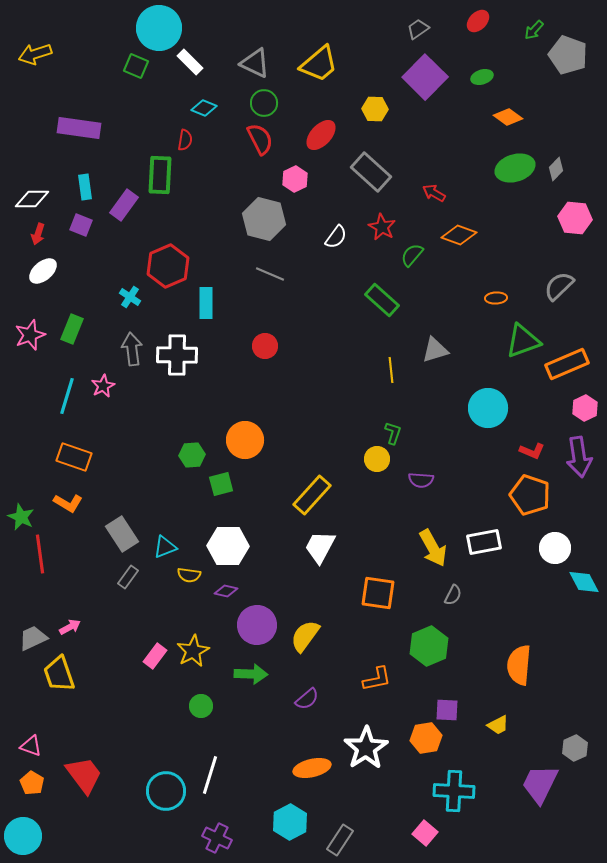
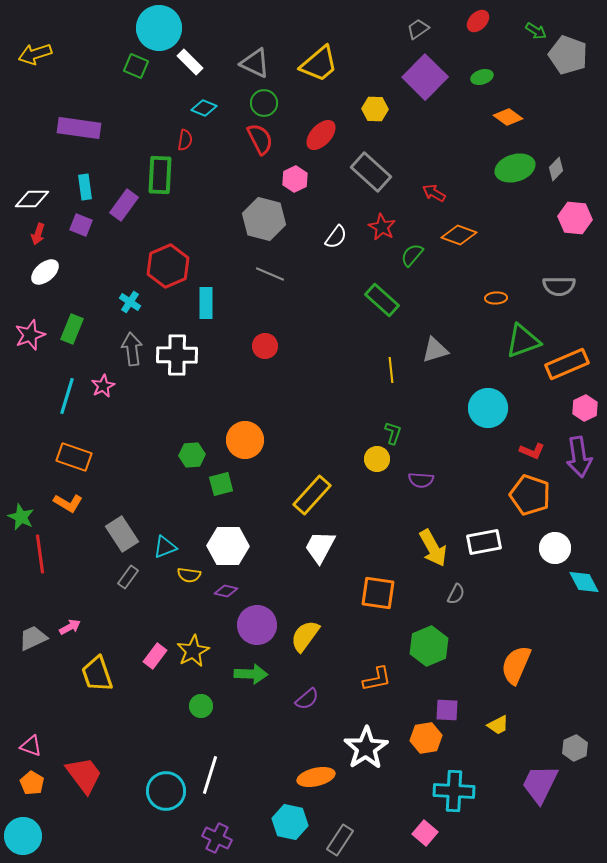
green arrow at (534, 30): moved 2 px right, 1 px down; rotated 100 degrees counterclockwise
white ellipse at (43, 271): moved 2 px right, 1 px down
gray semicircle at (559, 286): rotated 136 degrees counterclockwise
cyan cross at (130, 297): moved 5 px down
gray semicircle at (453, 595): moved 3 px right, 1 px up
orange semicircle at (519, 665): moved 3 px left; rotated 18 degrees clockwise
yellow trapezoid at (59, 674): moved 38 px right
orange ellipse at (312, 768): moved 4 px right, 9 px down
cyan hexagon at (290, 822): rotated 20 degrees counterclockwise
